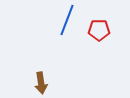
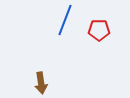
blue line: moved 2 px left
